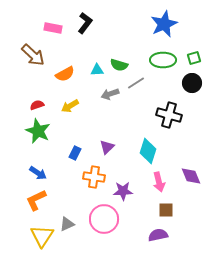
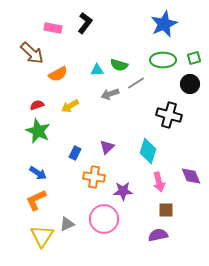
brown arrow: moved 1 px left, 2 px up
orange semicircle: moved 7 px left
black circle: moved 2 px left, 1 px down
